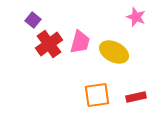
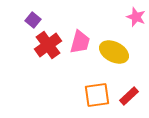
red cross: moved 1 px left, 1 px down
red rectangle: moved 7 px left, 1 px up; rotated 30 degrees counterclockwise
